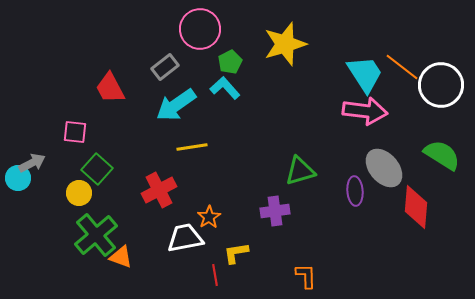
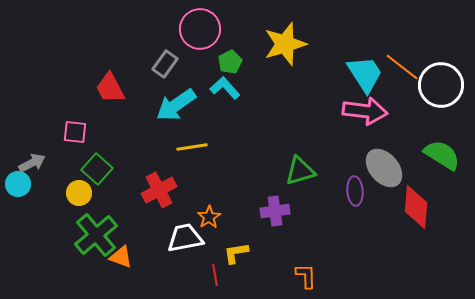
gray rectangle: moved 3 px up; rotated 16 degrees counterclockwise
cyan circle: moved 6 px down
